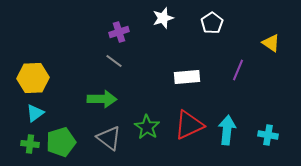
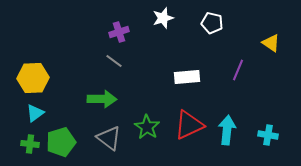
white pentagon: rotated 25 degrees counterclockwise
